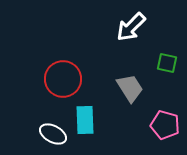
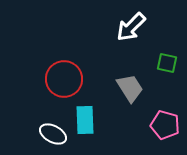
red circle: moved 1 px right
